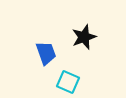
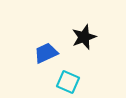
blue trapezoid: rotated 95 degrees counterclockwise
